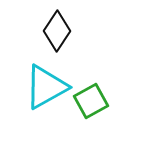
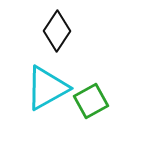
cyan triangle: moved 1 px right, 1 px down
